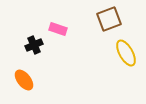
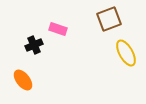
orange ellipse: moved 1 px left
